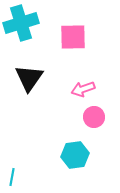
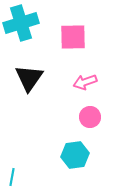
pink arrow: moved 2 px right, 7 px up
pink circle: moved 4 px left
